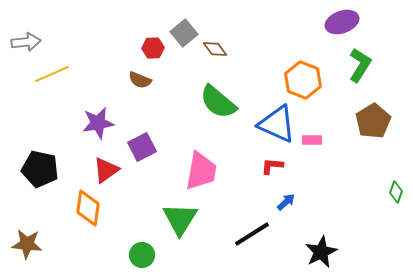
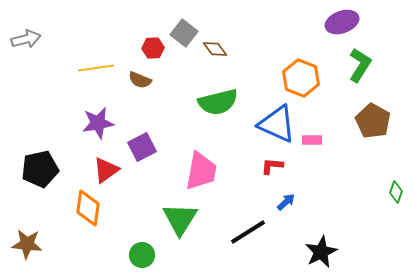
gray square: rotated 12 degrees counterclockwise
gray arrow: moved 3 px up; rotated 8 degrees counterclockwise
yellow line: moved 44 px right, 6 px up; rotated 16 degrees clockwise
orange hexagon: moved 2 px left, 2 px up
green semicircle: rotated 54 degrees counterclockwise
brown pentagon: rotated 12 degrees counterclockwise
black pentagon: rotated 24 degrees counterclockwise
black line: moved 4 px left, 2 px up
